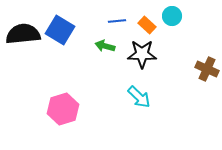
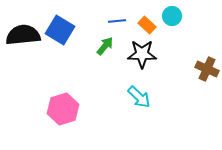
black semicircle: moved 1 px down
green arrow: rotated 114 degrees clockwise
